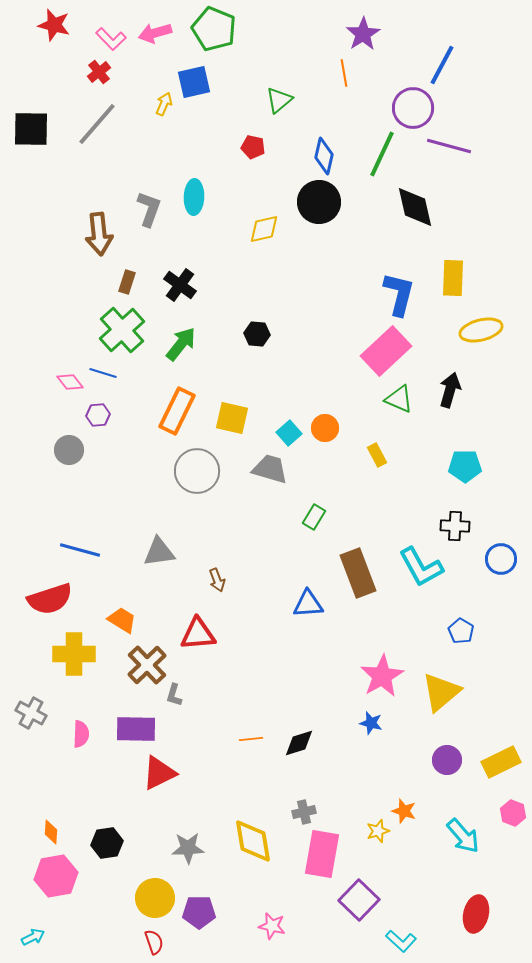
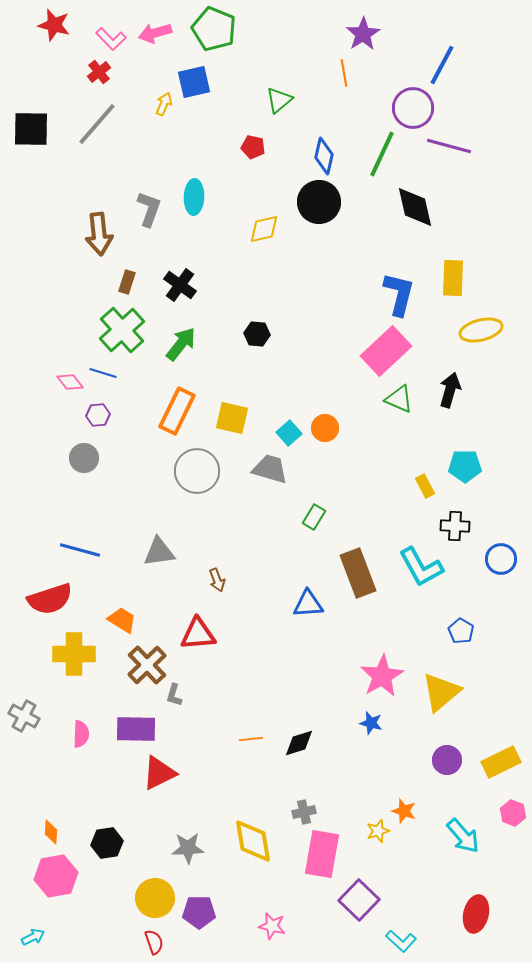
gray circle at (69, 450): moved 15 px right, 8 px down
yellow rectangle at (377, 455): moved 48 px right, 31 px down
gray cross at (31, 713): moved 7 px left, 3 px down
